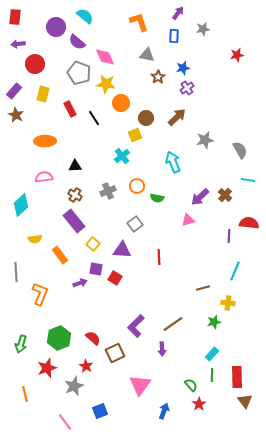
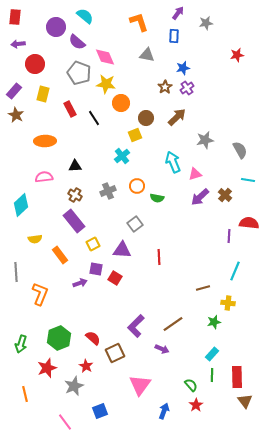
gray star at (203, 29): moved 3 px right, 6 px up
brown star at (158, 77): moved 7 px right, 10 px down
pink triangle at (188, 220): moved 7 px right, 46 px up
yellow square at (93, 244): rotated 24 degrees clockwise
purple arrow at (162, 349): rotated 64 degrees counterclockwise
red star at (199, 404): moved 3 px left, 1 px down
